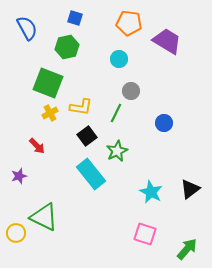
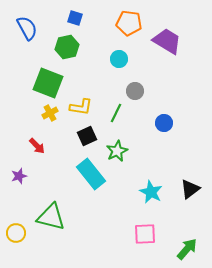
gray circle: moved 4 px right
black square: rotated 12 degrees clockwise
green triangle: moved 7 px right; rotated 12 degrees counterclockwise
pink square: rotated 20 degrees counterclockwise
